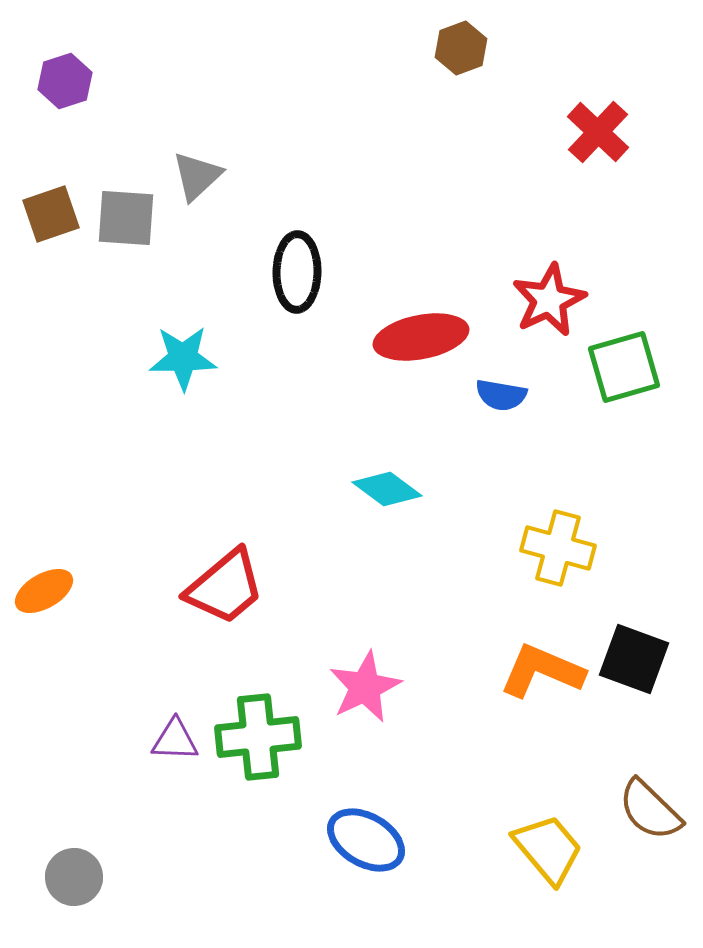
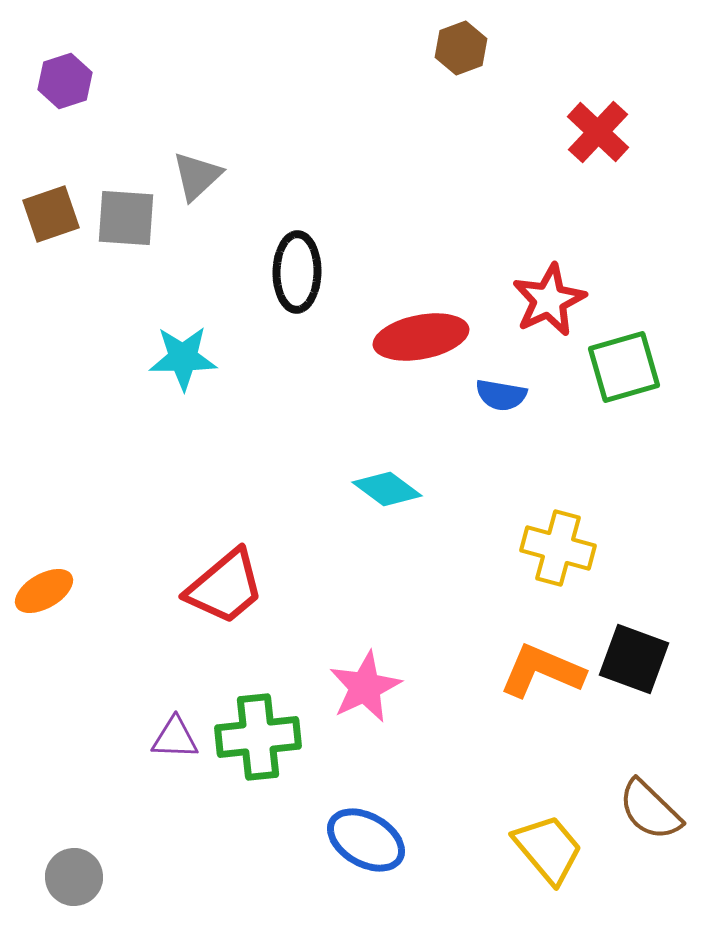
purple triangle: moved 2 px up
